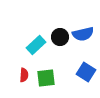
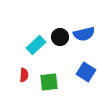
blue semicircle: moved 1 px right
green square: moved 3 px right, 4 px down
